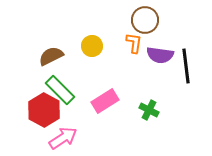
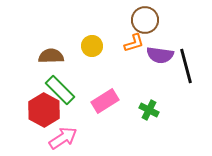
orange L-shape: rotated 65 degrees clockwise
brown semicircle: rotated 25 degrees clockwise
black line: rotated 8 degrees counterclockwise
